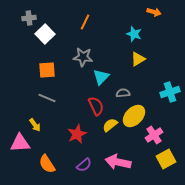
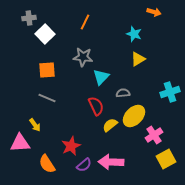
red star: moved 6 px left, 12 px down
pink arrow: moved 7 px left; rotated 10 degrees counterclockwise
